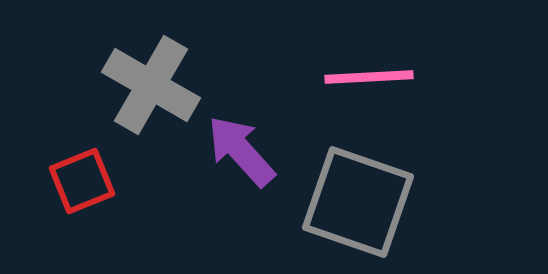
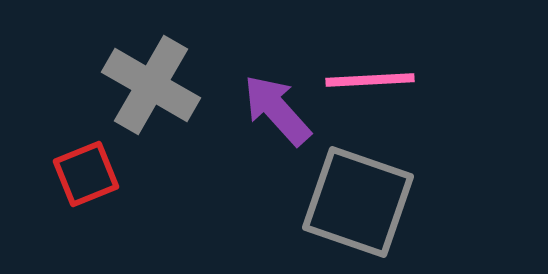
pink line: moved 1 px right, 3 px down
purple arrow: moved 36 px right, 41 px up
red square: moved 4 px right, 7 px up
